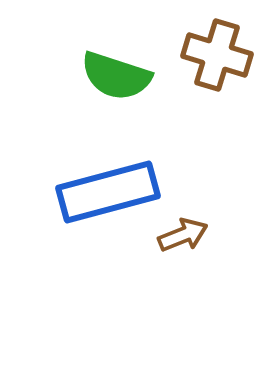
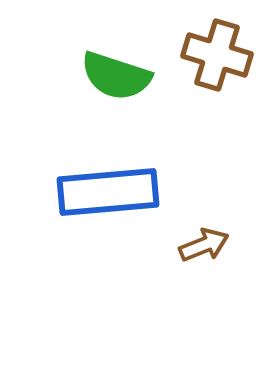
blue rectangle: rotated 10 degrees clockwise
brown arrow: moved 21 px right, 10 px down
